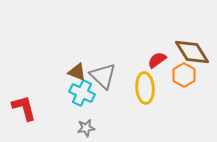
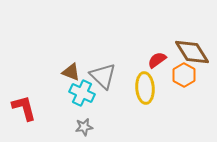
brown triangle: moved 6 px left
gray star: moved 2 px left, 1 px up
